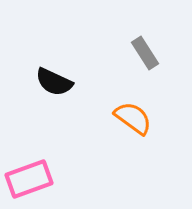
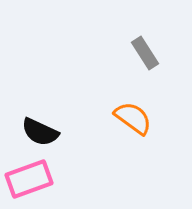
black semicircle: moved 14 px left, 50 px down
